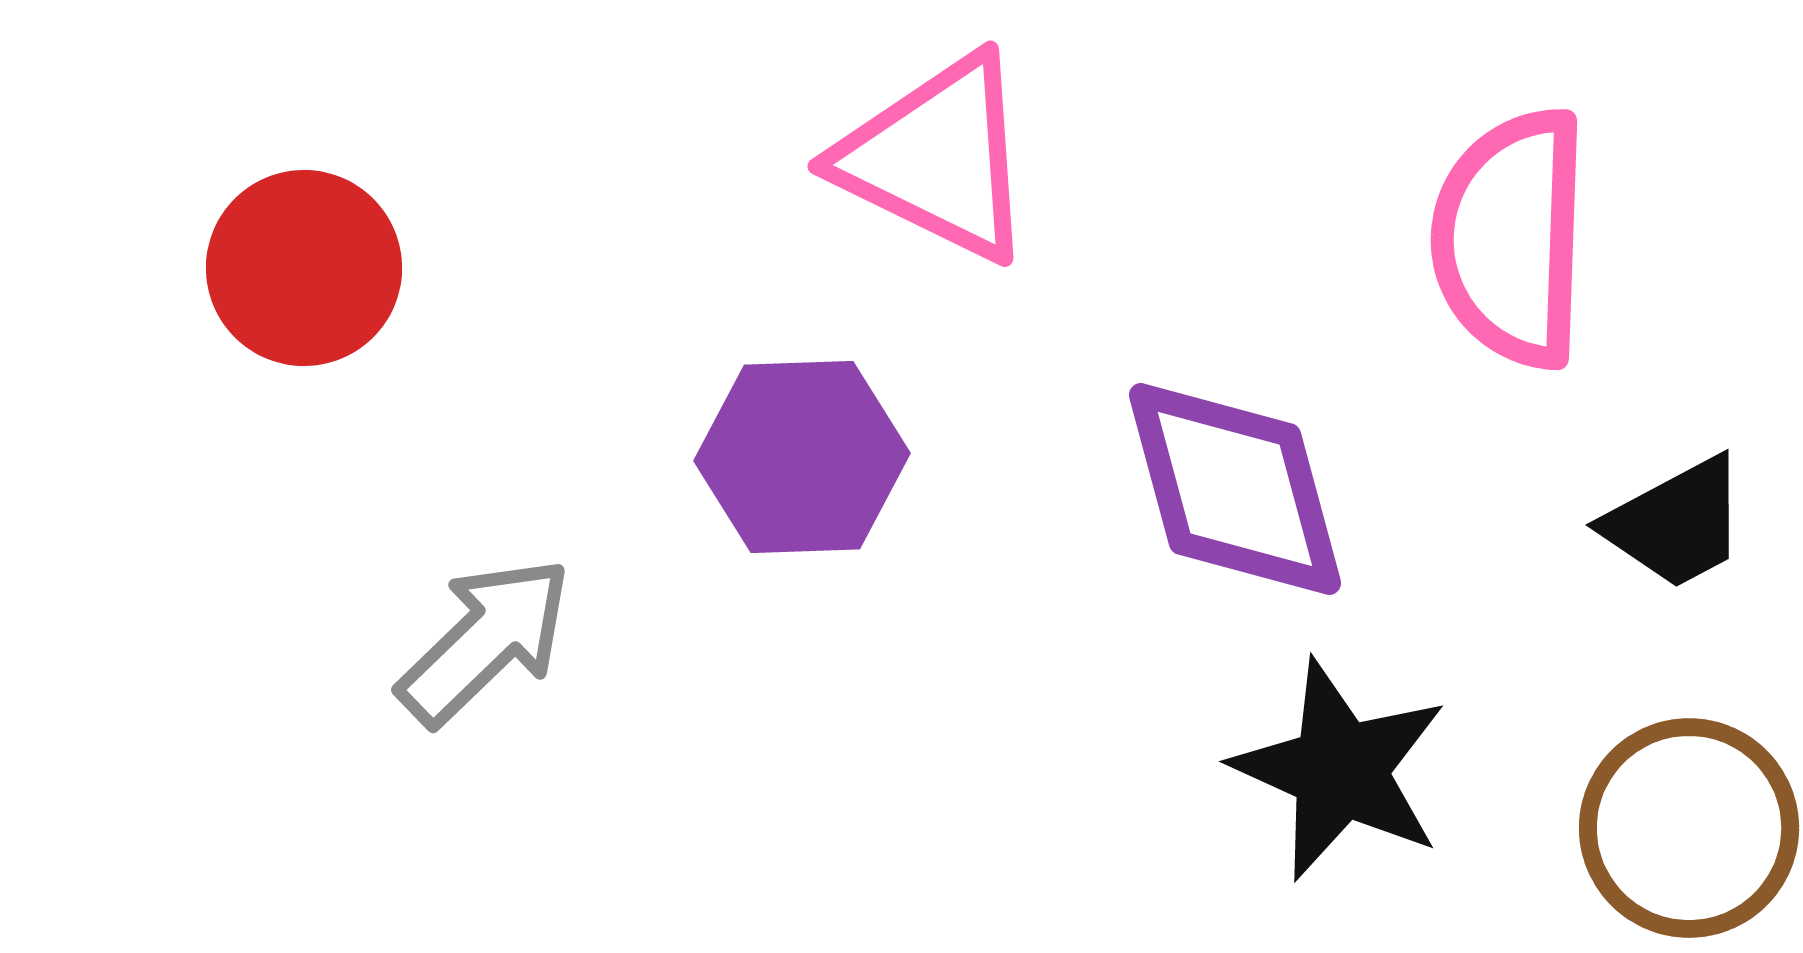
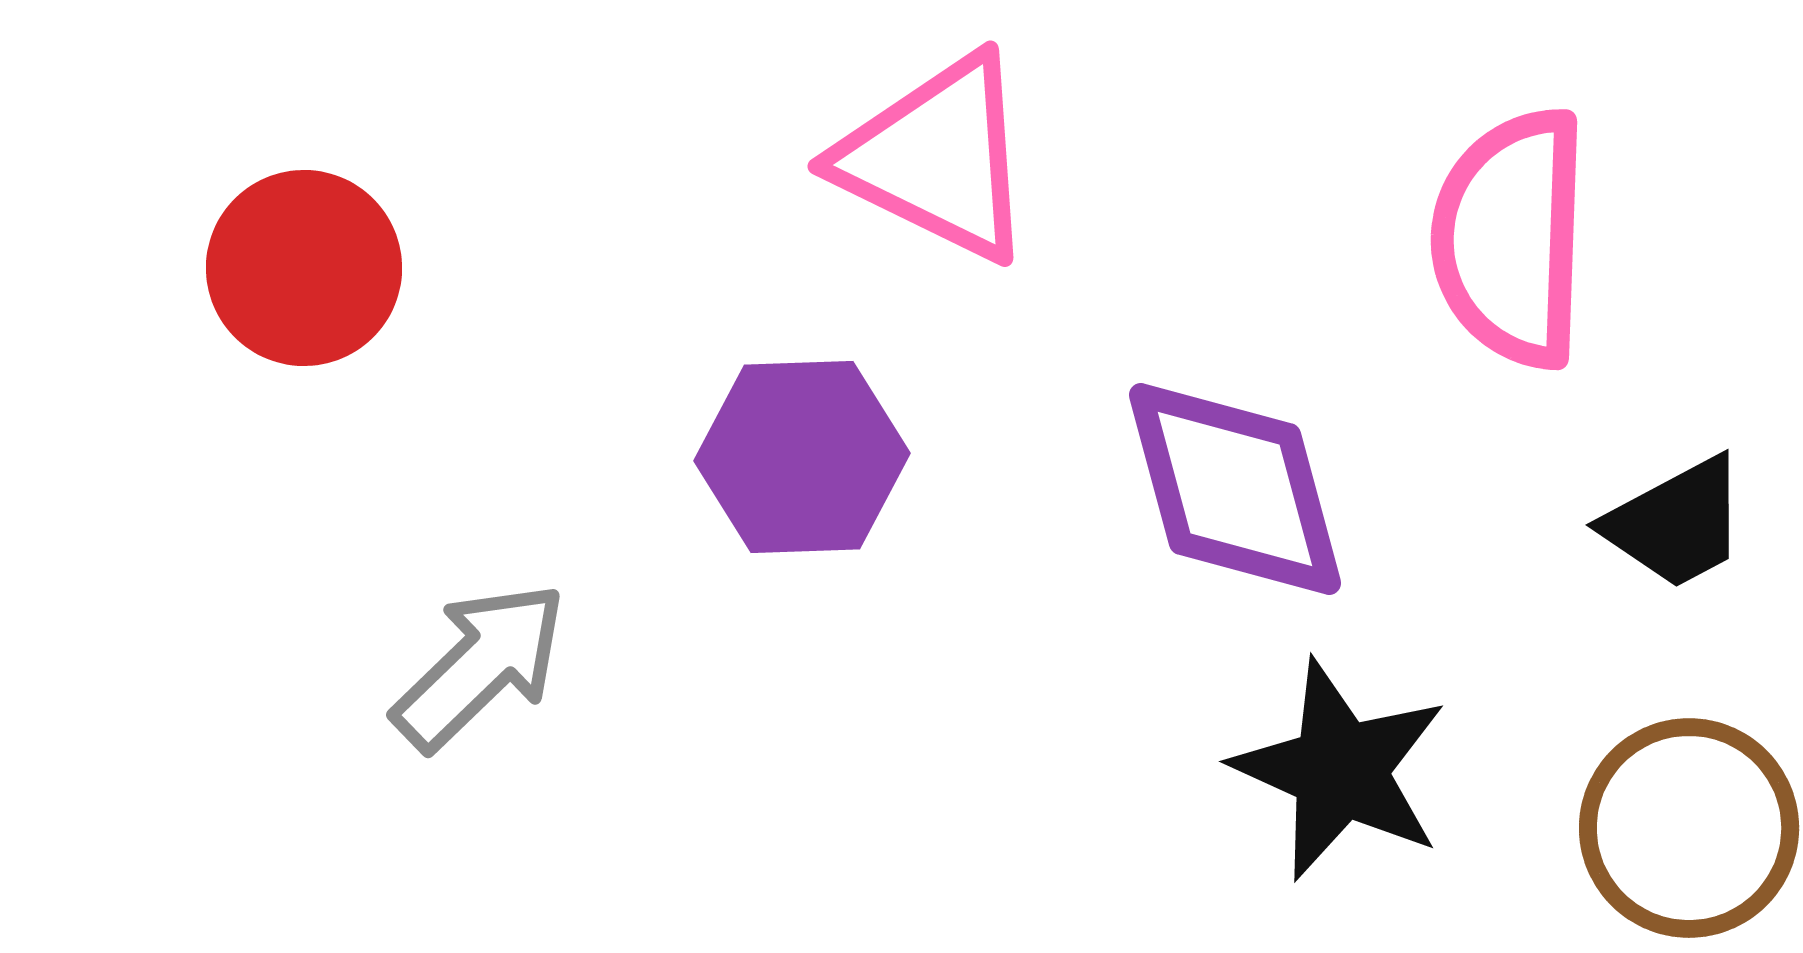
gray arrow: moved 5 px left, 25 px down
